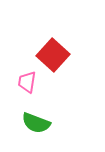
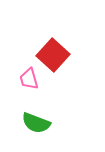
pink trapezoid: moved 2 px right, 3 px up; rotated 25 degrees counterclockwise
